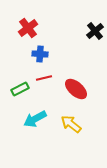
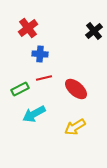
black cross: moved 1 px left
cyan arrow: moved 1 px left, 5 px up
yellow arrow: moved 4 px right, 3 px down; rotated 70 degrees counterclockwise
